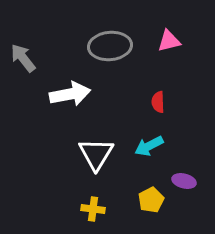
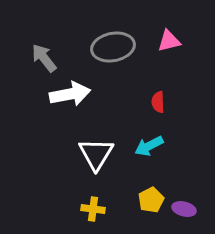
gray ellipse: moved 3 px right, 1 px down; rotated 6 degrees counterclockwise
gray arrow: moved 21 px right
purple ellipse: moved 28 px down
